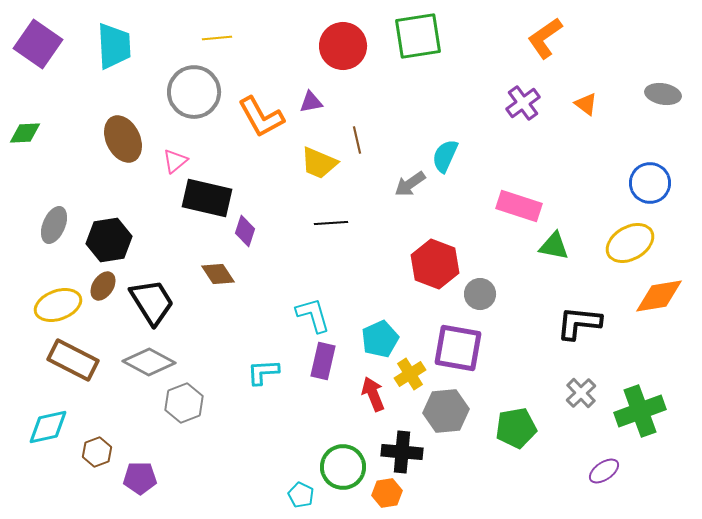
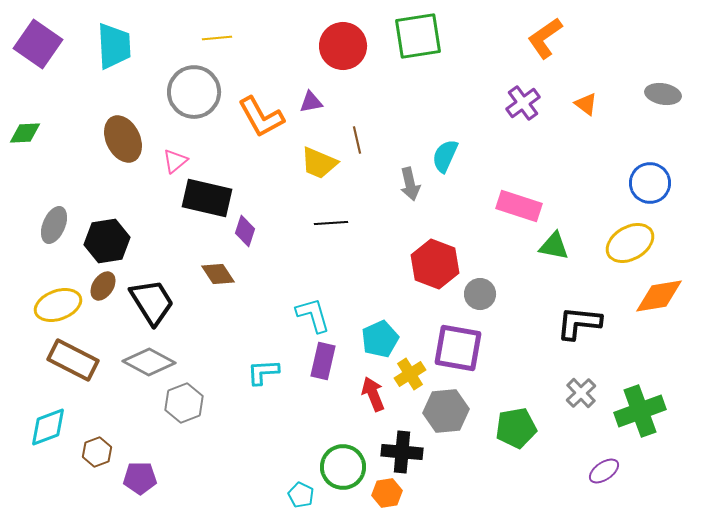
gray arrow at (410, 184): rotated 68 degrees counterclockwise
black hexagon at (109, 240): moved 2 px left, 1 px down
cyan diamond at (48, 427): rotated 9 degrees counterclockwise
